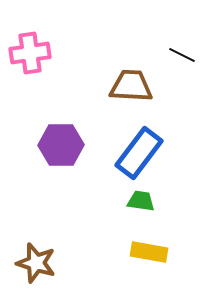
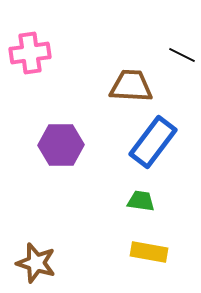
blue rectangle: moved 14 px right, 11 px up
